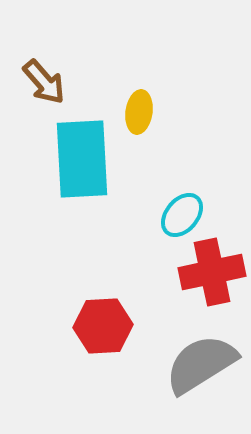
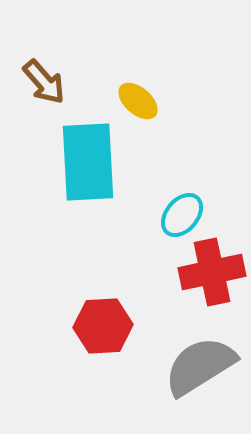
yellow ellipse: moved 1 px left, 11 px up; rotated 57 degrees counterclockwise
cyan rectangle: moved 6 px right, 3 px down
gray semicircle: moved 1 px left, 2 px down
